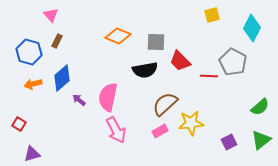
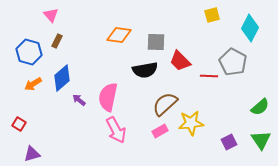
cyan diamond: moved 2 px left
orange diamond: moved 1 px right, 1 px up; rotated 15 degrees counterclockwise
orange arrow: rotated 18 degrees counterclockwise
green triangle: rotated 25 degrees counterclockwise
